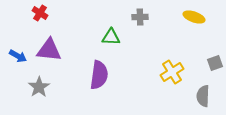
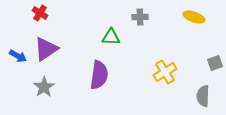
purple triangle: moved 3 px left, 1 px up; rotated 40 degrees counterclockwise
yellow cross: moved 7 px left
gray star: moved 5 px right
